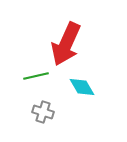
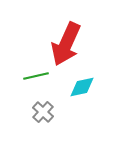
cyan diamond: rotated 72 degrees counterclockwise
gray cross: rotated 25 degrees clockwise
